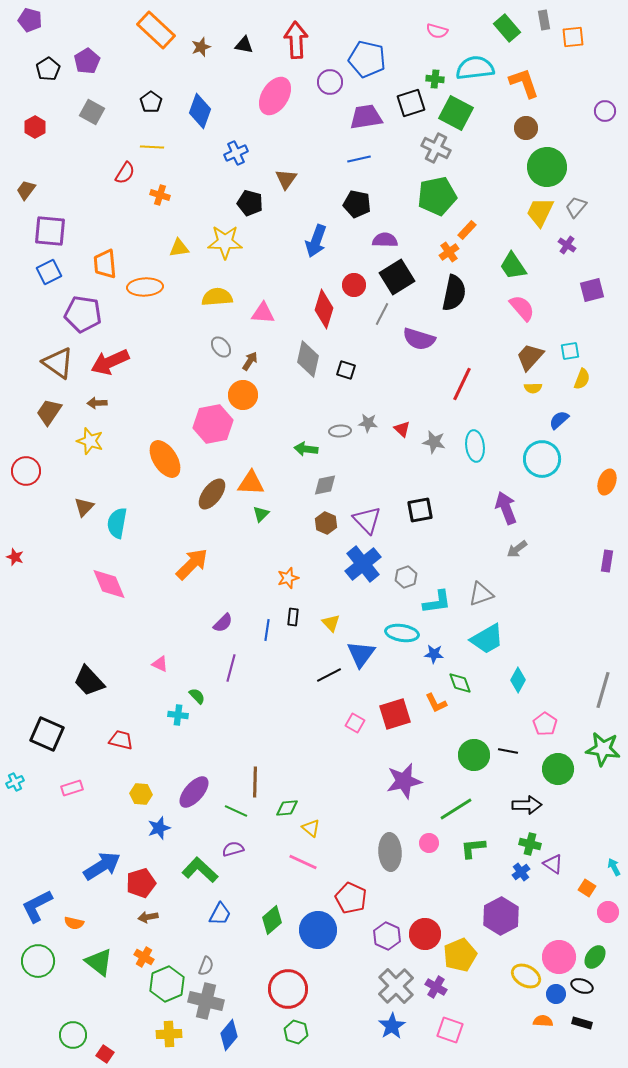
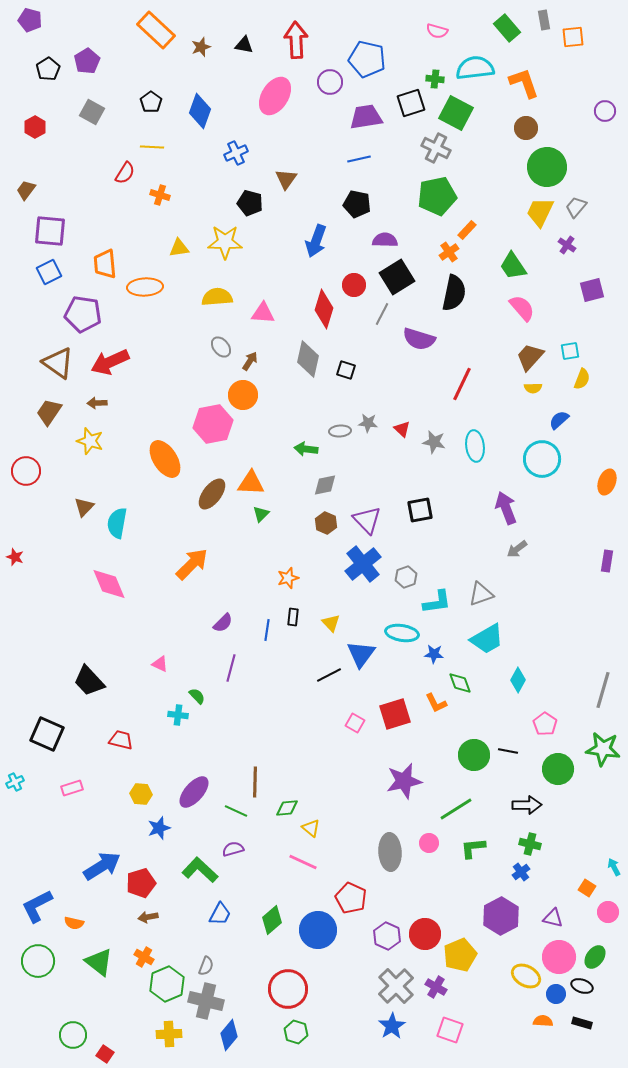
purple triangle at (553, 864): moved 54 px down; rotated 20 degrees counterclockwise
